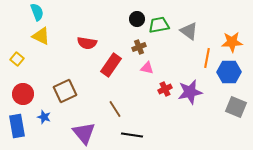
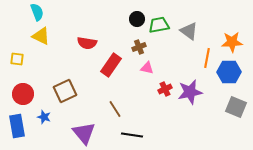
yellow square: rotated 32 degrees counterclockwise
